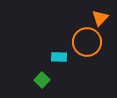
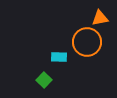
orange triangle: rotated 36 degrees clockwise
green square: moved 2 px right
